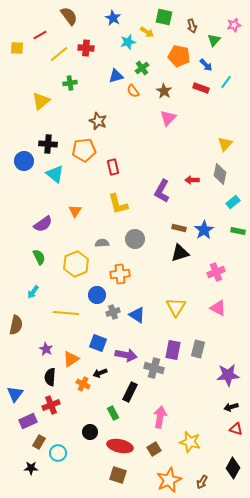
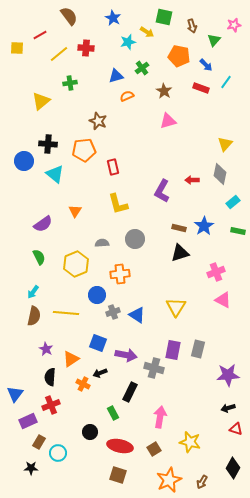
orange semicircle at (133, 91): moved 6 px left, 5 px down; rotated 104 degrees clockwise
pink triangle at (168, 118): moved 3 px down; rotated 30 degrees clockwise
blue star at (204, 230): moved 4 px up
pink triangle at (218, 308): moved 5 px right, 8 px up
brown semicircle at (16, 325): moved 18 px right, 9 px up
black arrow at (231, 407): moved 3 px left, 1 px down
